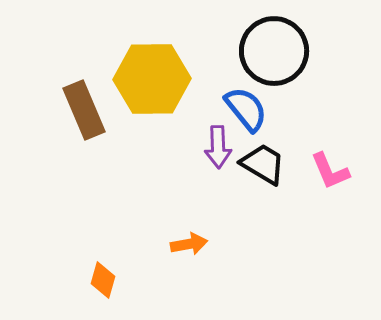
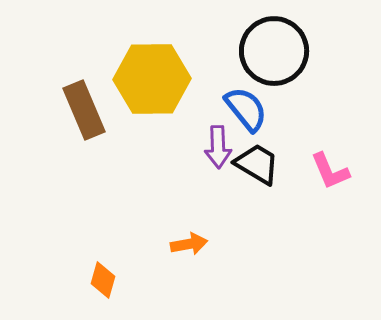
black trapezoid: moved 6 px left
